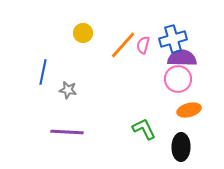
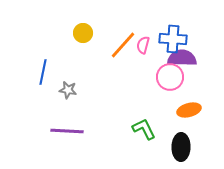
blue cross: rotated 20 degrees clockwise
pink circle: moved 8 px left, 2 px up
purple line: moved 1 px up
